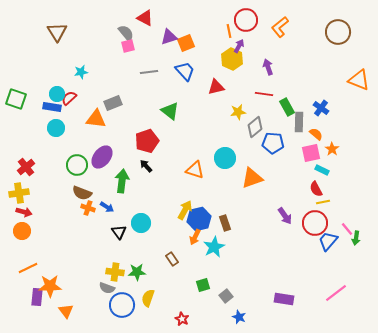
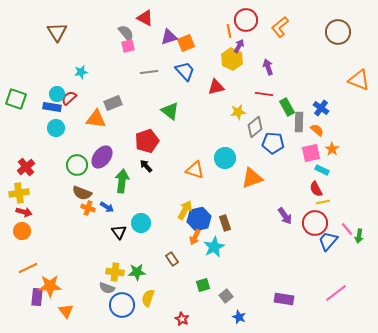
orange semicircle at (316, 134): moved 1 px right, 4 px up
green arrow at (356, 238): moved 3 px right, 2 px up
